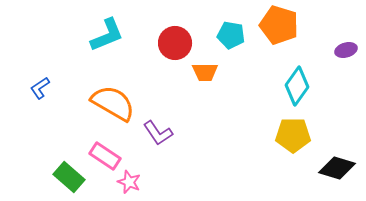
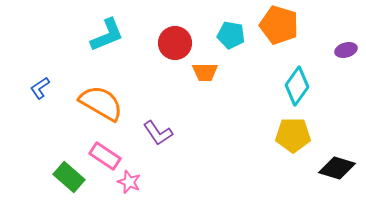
orange semicircle: moved 12 px left
